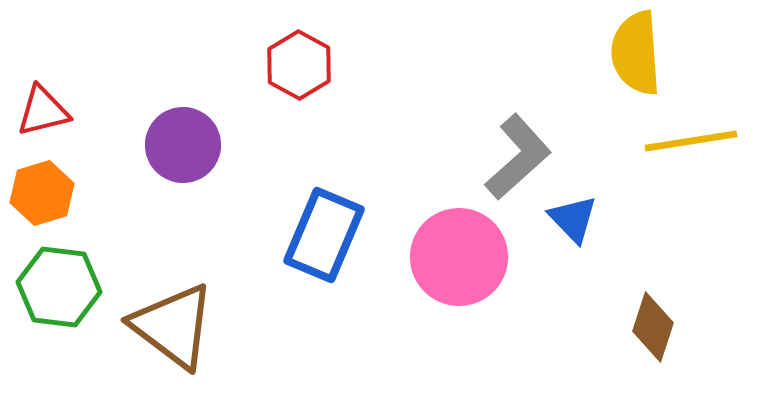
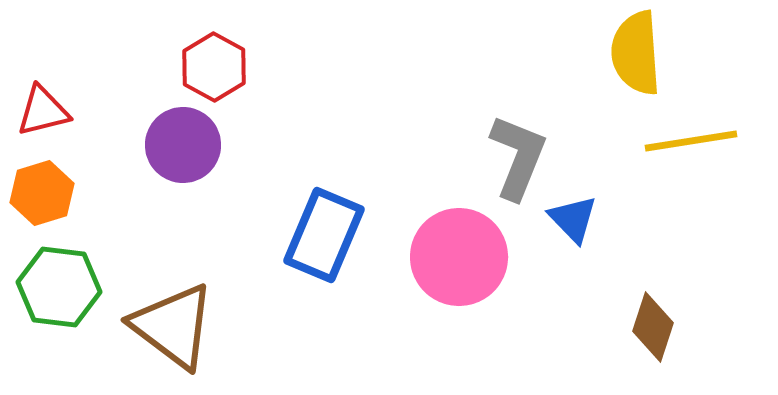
red hexagon: moved 85 px left, 2 px down
gray L-shape: rotated 26 degrees counterclockwise
